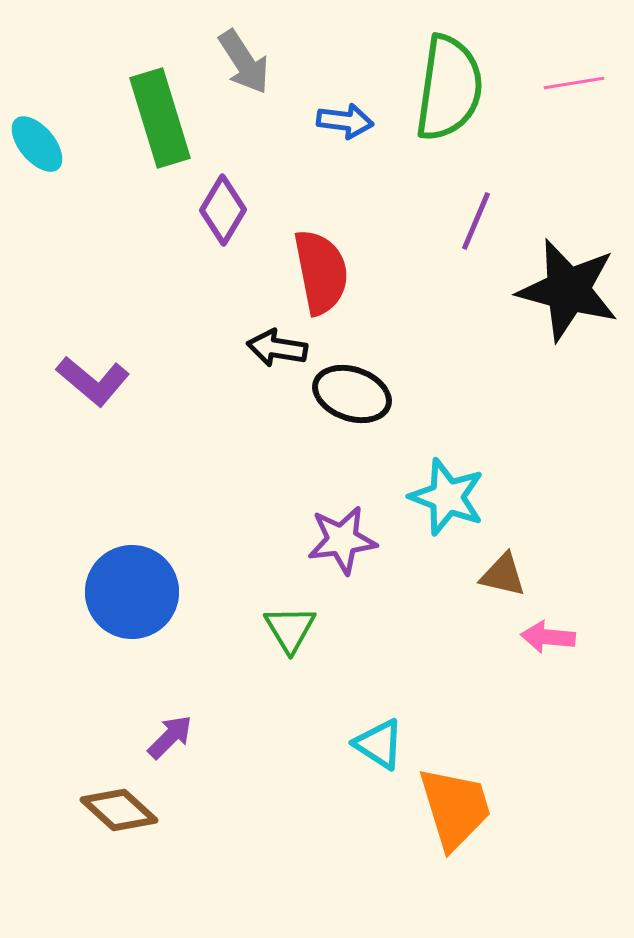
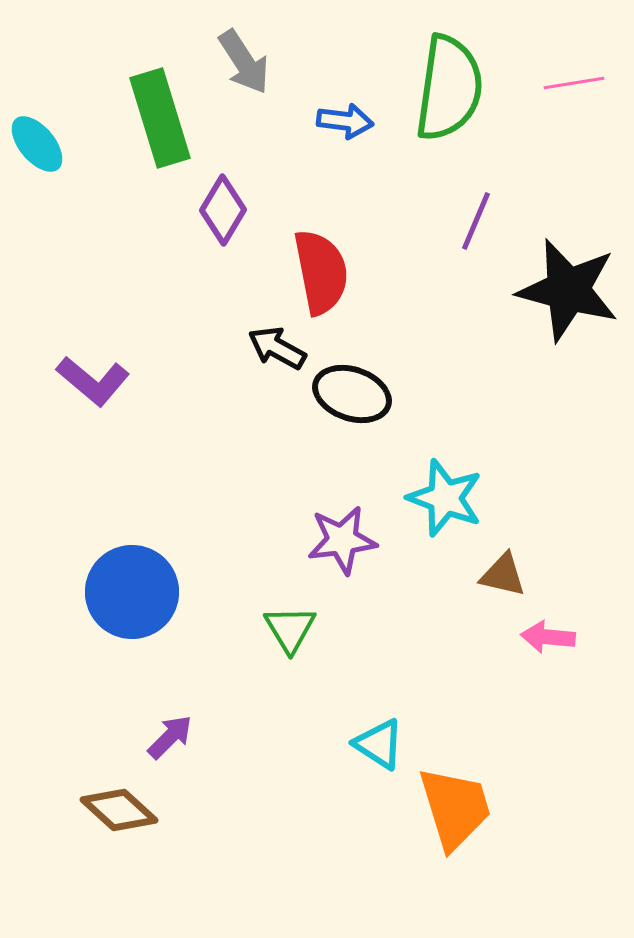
black arrow: rotated 20 degrees clockwise
cyan star: moved 2 px left, 1 px down
